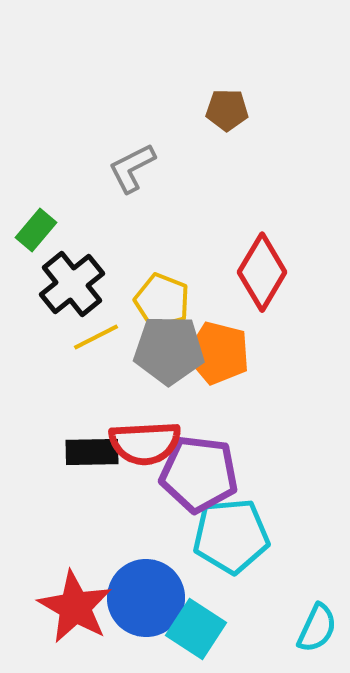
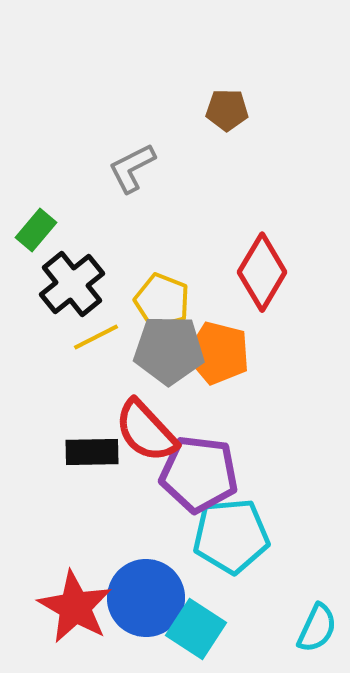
red semicircle: moved 1 px right, 12 px up; rotated 50 degrees clockwise
